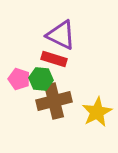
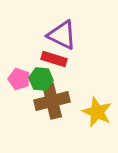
purple triangle: moved 1 px right
brown cross: moved 2 px left
yellow star: rotated 20 degrees counterclockwise
